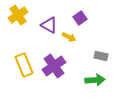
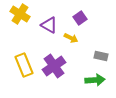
yellow cross: moved 2 px right, 1 px up; rotated 24 degrees counterclockwise
yellow arrow: moved 2 px right, 1 px down
